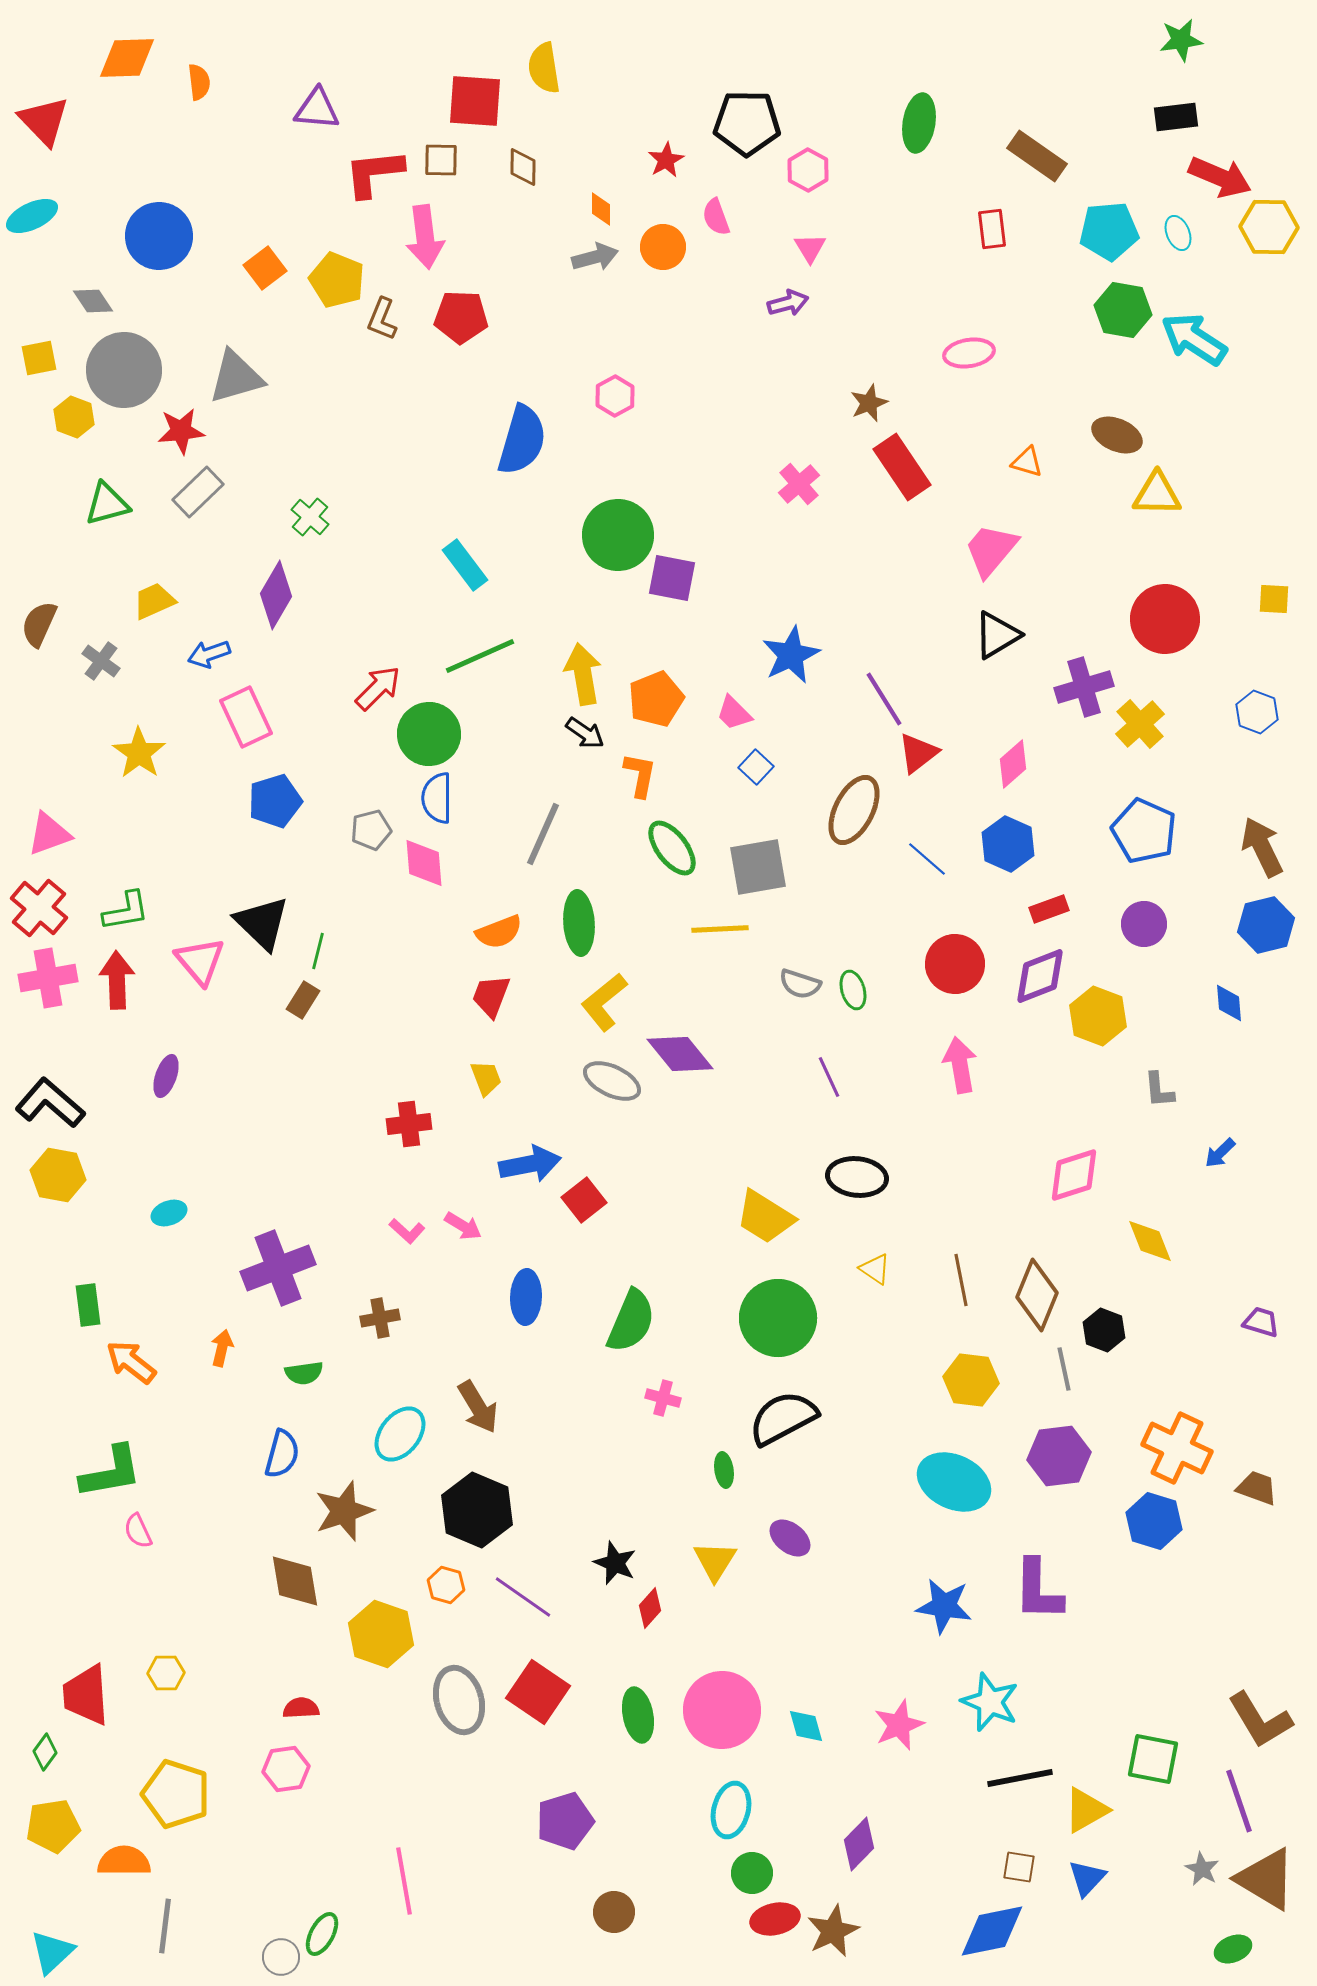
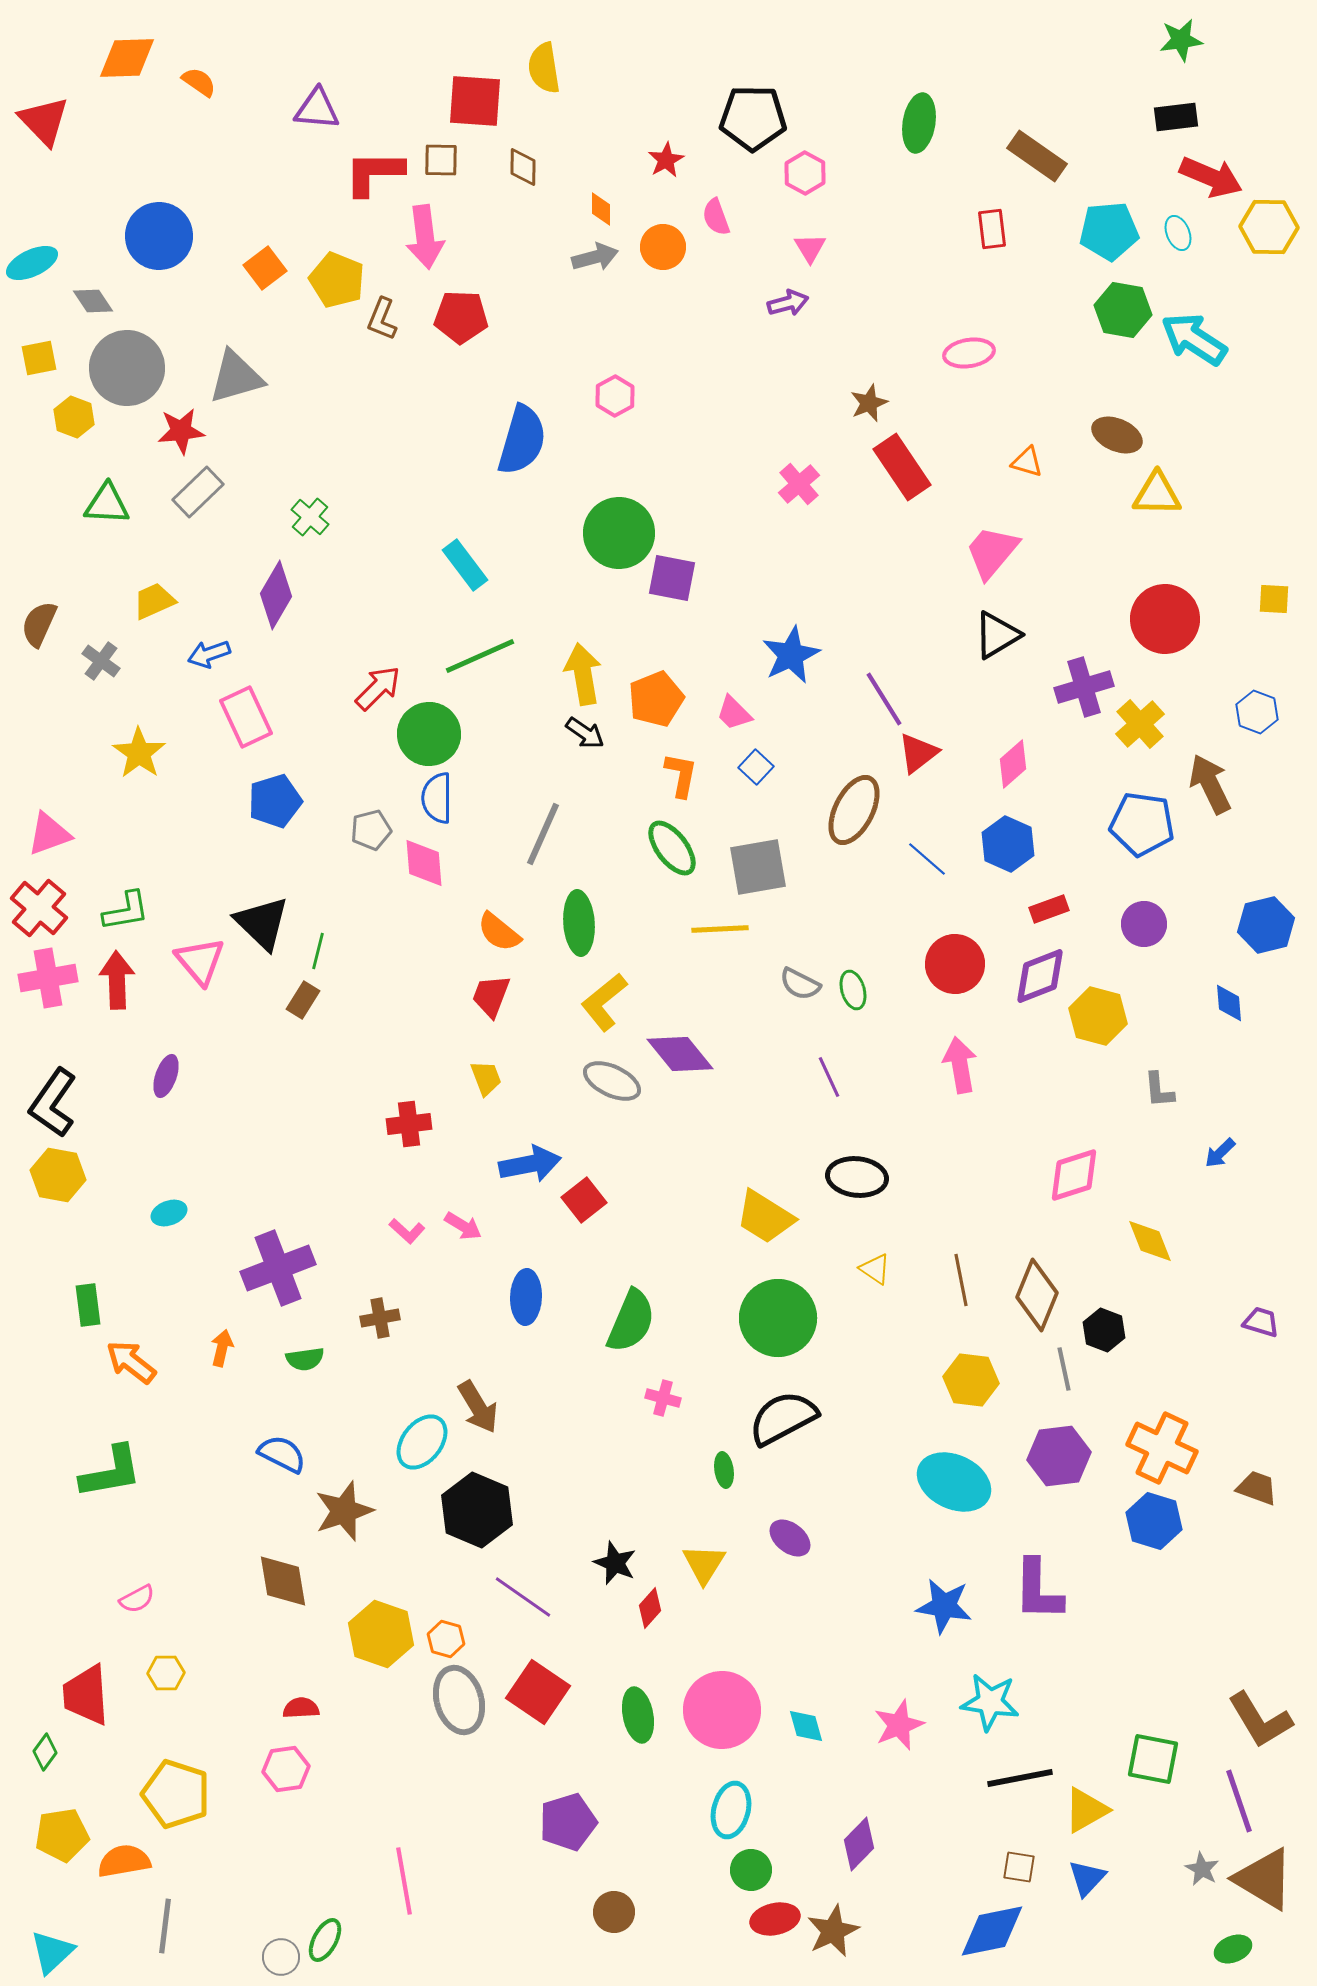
orange semicircle at (199, 82): rotated 48 degrees counterclockwise
black pentagon at (747, 123): moved 6 px right, 5 px up
pink hexagon at (808, 170): moved 3 px left, 3 px down
red L-shape at (374, 173): rotated 6 degrees clockwise
red arrow at (1220, 177): moved 9 px left
cyan ellipse at (32, 216): moved 47 px down
gray circle at (124, 370): moved 3 px right, 2 px up
green triangle at (107, 504): rotated 18 degrees clockwise
green circle at (618, 535): moved 1 px right, 2 px up
pink trapezoid at (991, 550): moved 1 px right, 2 px down
orange L-shape at (640, 775): moved 41 px right
blue pentagon at (1144, 831): moved 2 px left, 7 px up; rotated 16 degrees counterclockwise
brown arrow at (1262, 847): moved 52 px left, 63 px up
orange semicircle at (499, 932): rotated 60 degrees clockwise
gray semicircle at (800, 984): rotated 9 degrees clockwise
yellow hexagon at (1098, 1016): rotated 6 degrees counterclockwise
black L-shape at (50, 1103): moved 3 px right; rotated 96 degrees counterclockwise
green semicircle at (304, 1373): moved 1 px right, 14 px up
cyan ellipse at (400, 1434): moved 22 px right, 8 px down
orange cross at (1177, 1448): moved 15 px left
blue semicircle at (282, 1454): rotated 78 degrees counterclockwise
pink semicircle at (138, 1531): moved 1 px left, 68 px down; rotated 93 degrees counterclockwise
yellow triangle at (715, 1561): moved 11 px left, 3 px down
brown diamond at (295, 1581): moved 12 px left
orange hexagon at (446, 1585): moved 54 px down
cyan star at (990, 1702): rotated 14 degrees counterclockwise
purple pentagon at (565, 1821): moved 3 px right, 1 px down
yellow pentagon at (53, 1826): moved 9 px right, 9 px down
orange semicircle at (124, 1861): rotated 10 degrees counterclockwise
green circle at (752, 1873): moved 1 px left, 3 px up
brown triangle at (1266, 1879): moved 2 px left
green ellipse at (322, 1934): moved 3 px right, 6 px down
